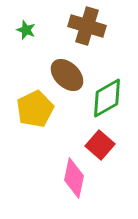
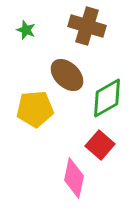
yellow pentagon: rotated 21 degrees clockwise
